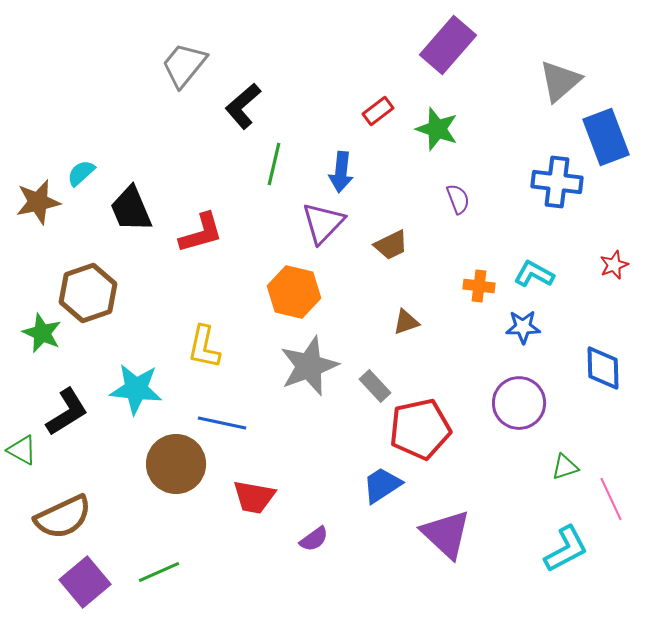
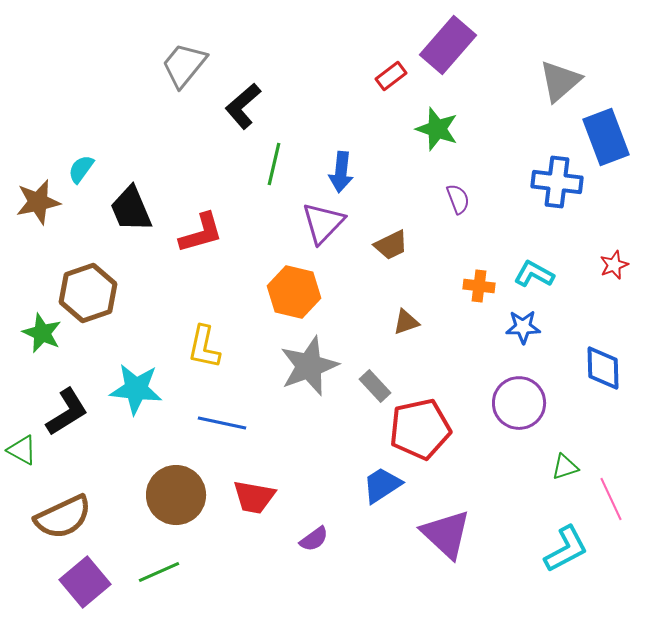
red rectangle at (378, 111): moved 13 px right, 35 px up
cyan semicircle at (81, 173): moved 4 px up; rotated 12 degrees counterclockwise
brown circle at (176, 464): moved 31 px down
